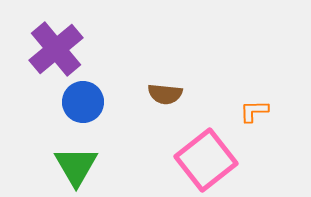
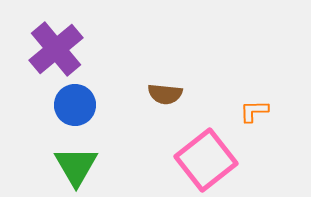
blue circle: moved 8 px left, 3 px down
